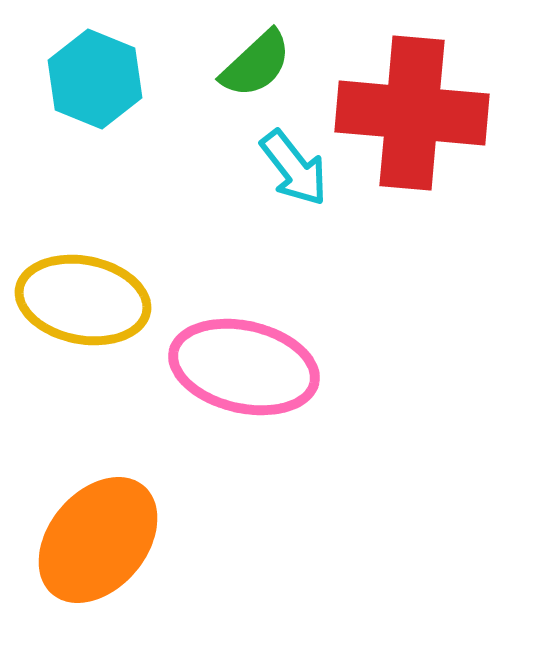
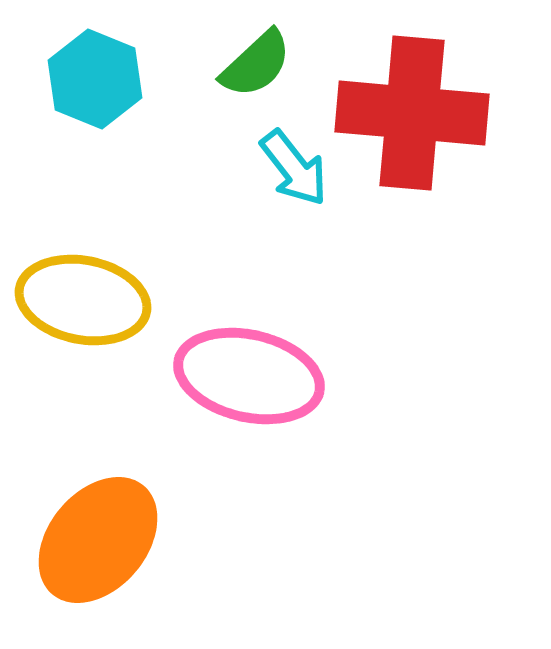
pink ellipse: moved 5 px right, 9 px down
